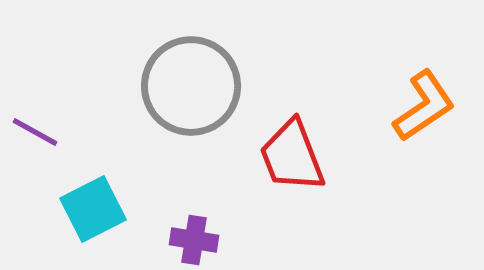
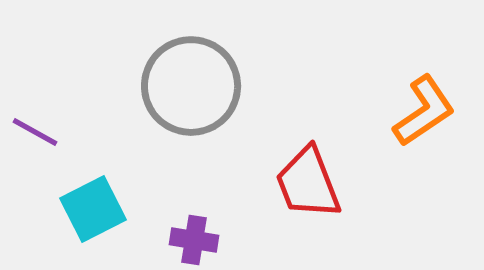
orange L-shape: moved 5 px down
red trapezoid: moved 16 px right, 27 px down
